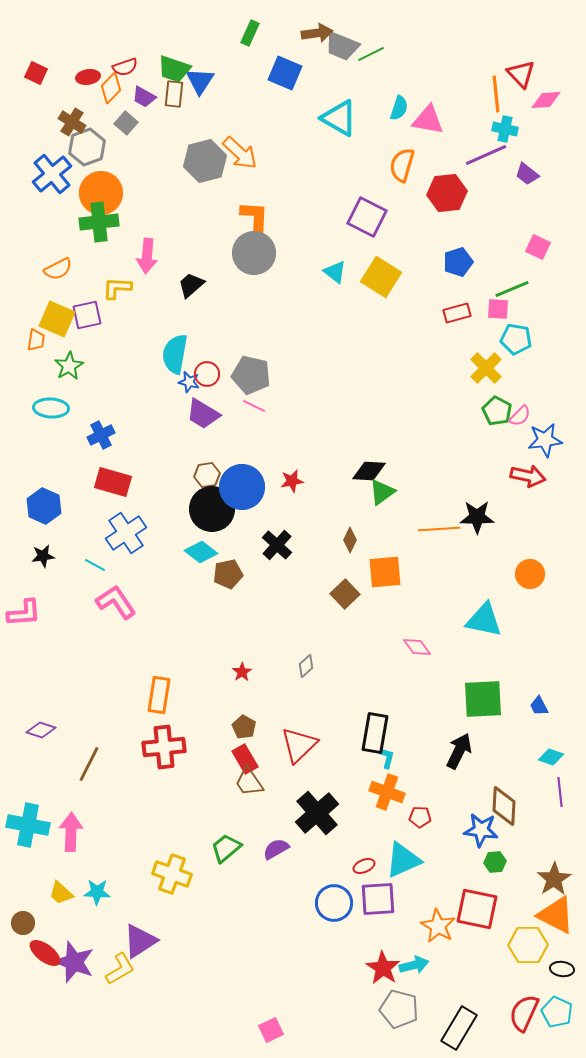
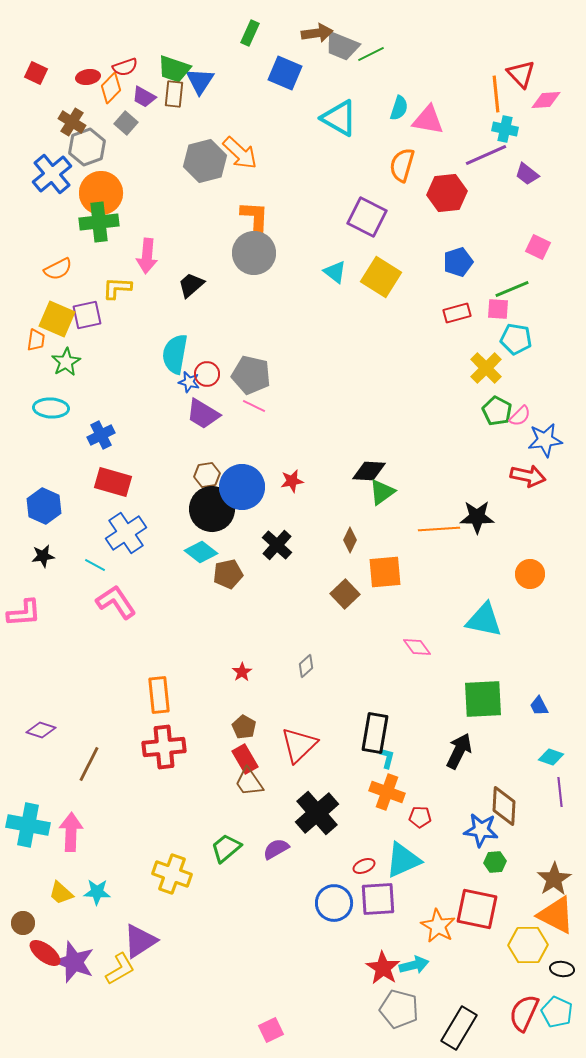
green star at (69, 366): moved 3 px left, 4 px up
orange rectangle at (159, 695): rotated 15 degrees counterclockwise
